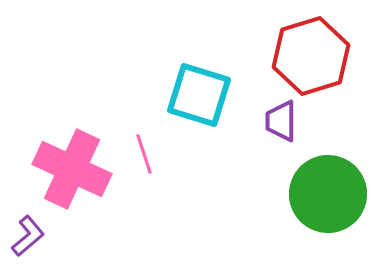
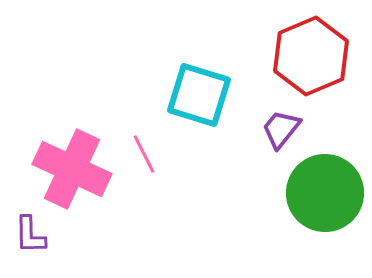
red hexagon: rotated 6 degrees counterclockwise
purple trapezoid: moved 8 px down; rotated 39 degrees clockwise
pink line: rotated 9 degrees counterclockwise
green circle: moved 3 px left, 1 px up
purple L-shape: moved 2 px right, 1 px up; rotated 129 degrees clockwise
